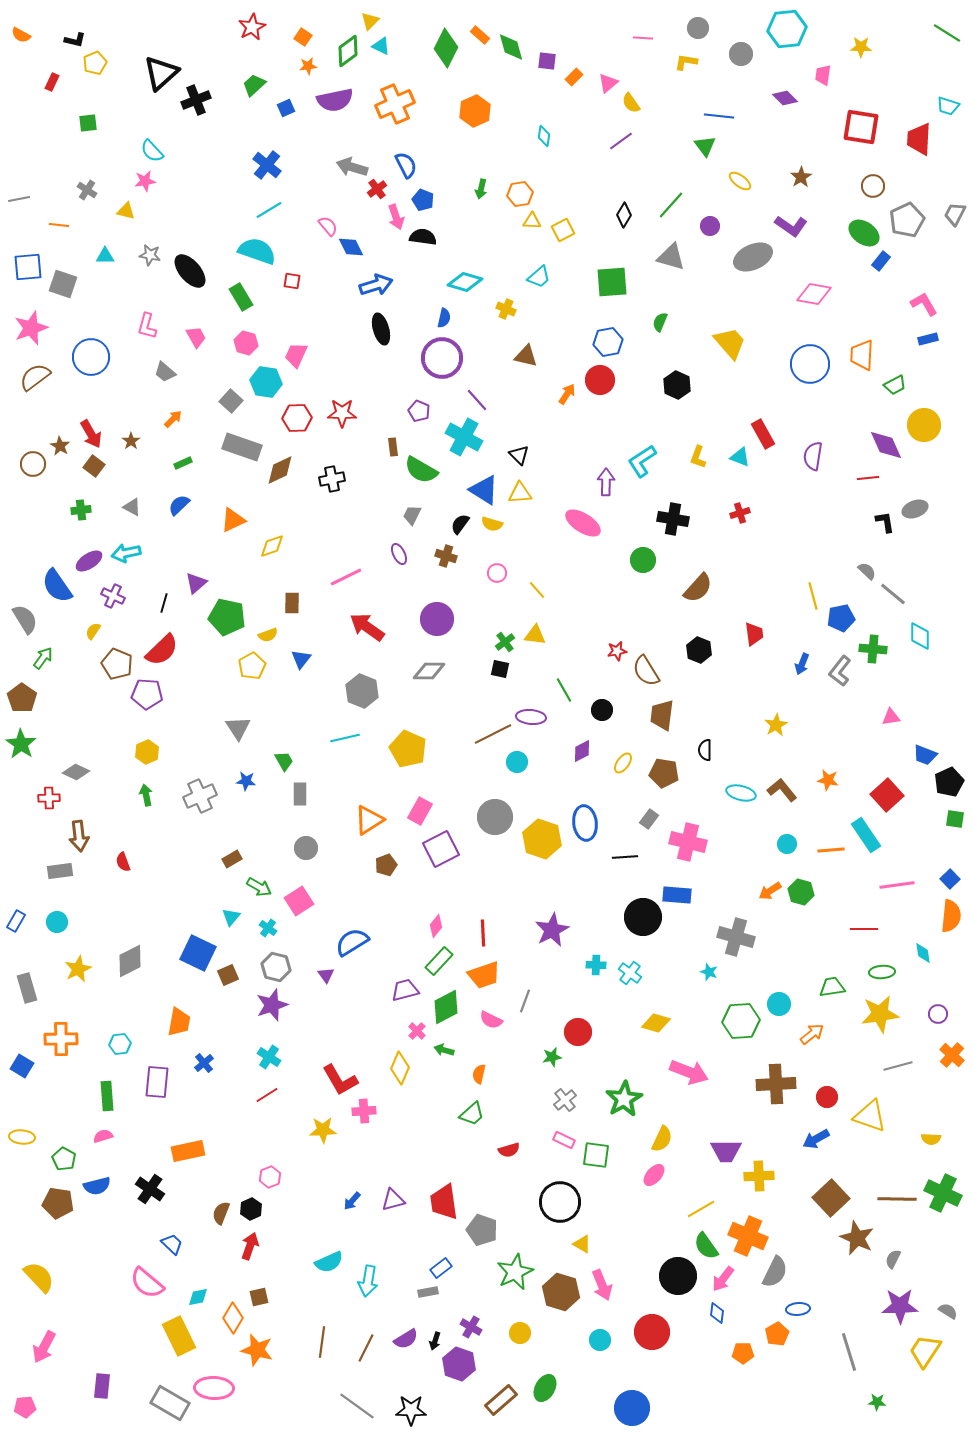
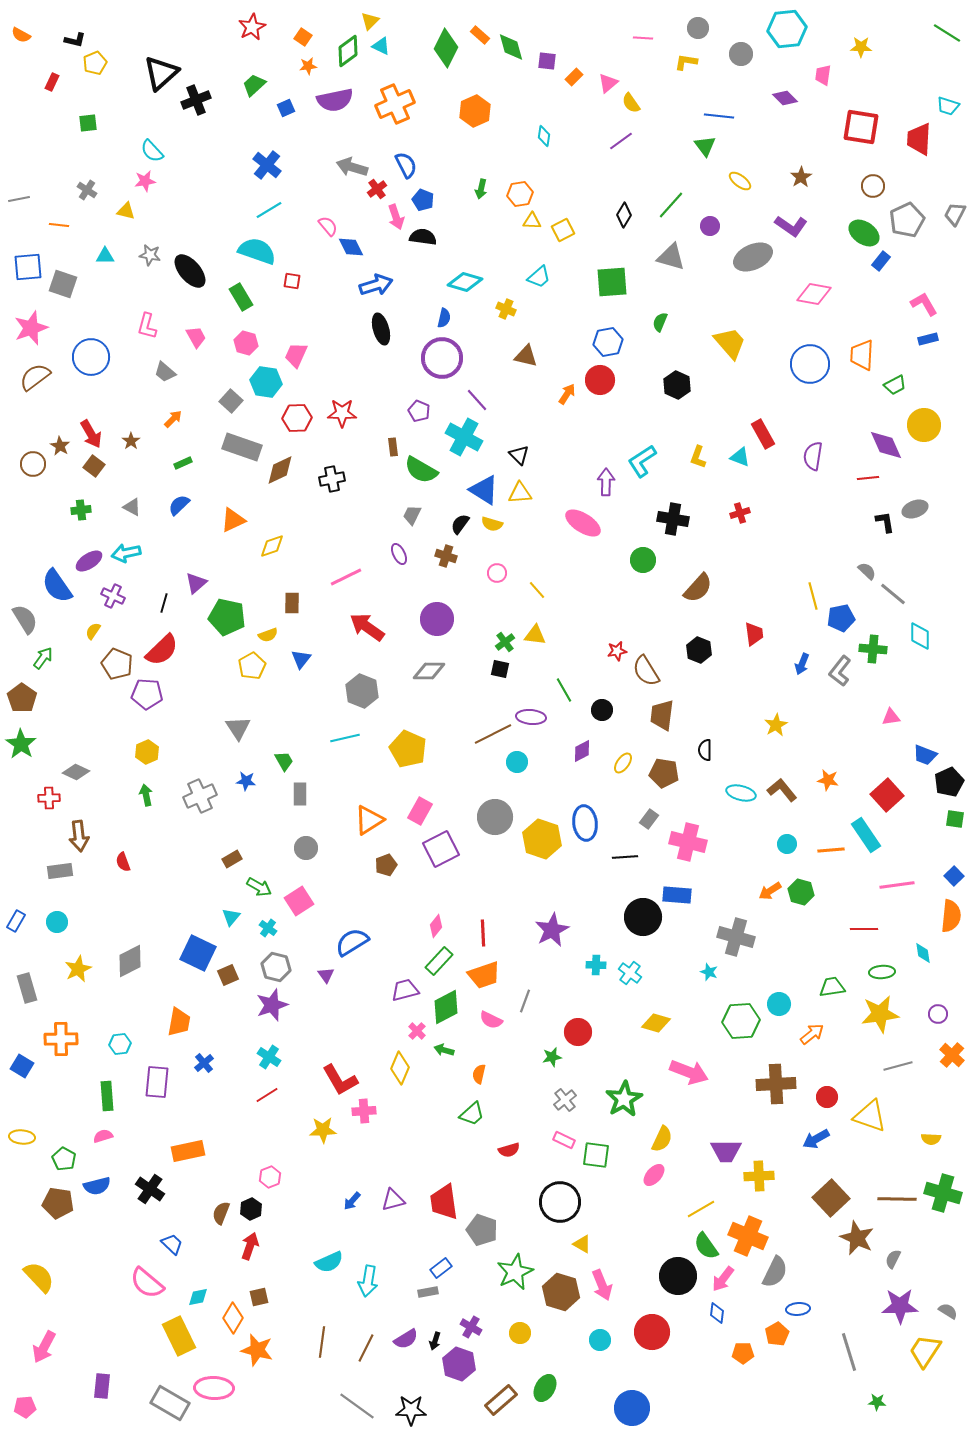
blue square at (950, 879): moved 4 px right, 3 px up
green cross at (943, 1193): rotated 9 degrees counterclockwise
